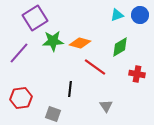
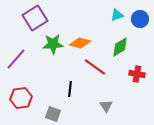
blue circle: moved 4 px down
green star: moved 3 px down
purple line: moved 3 px left, 6 px down
